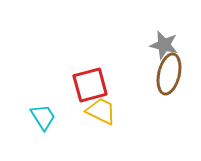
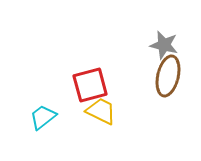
brown ellipse: moved 1 px left, 2 px down
cyan trapezoid: rotated 96 degrees counterclockwise
